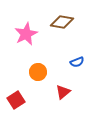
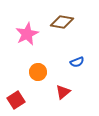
pink star: moved 1 px right
